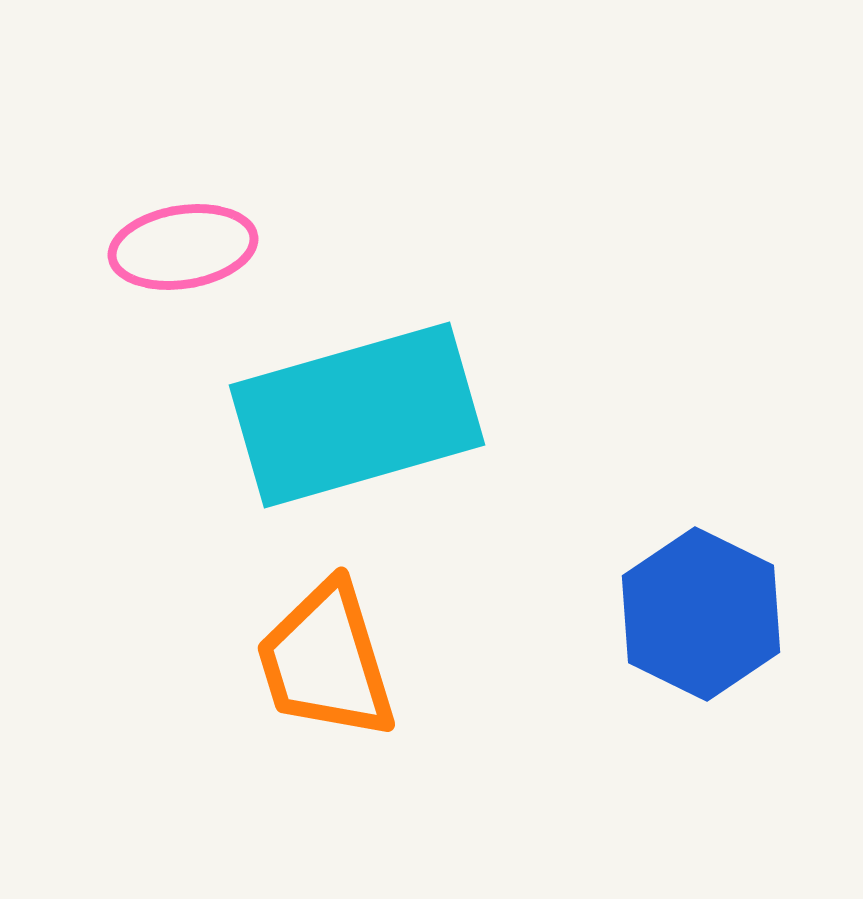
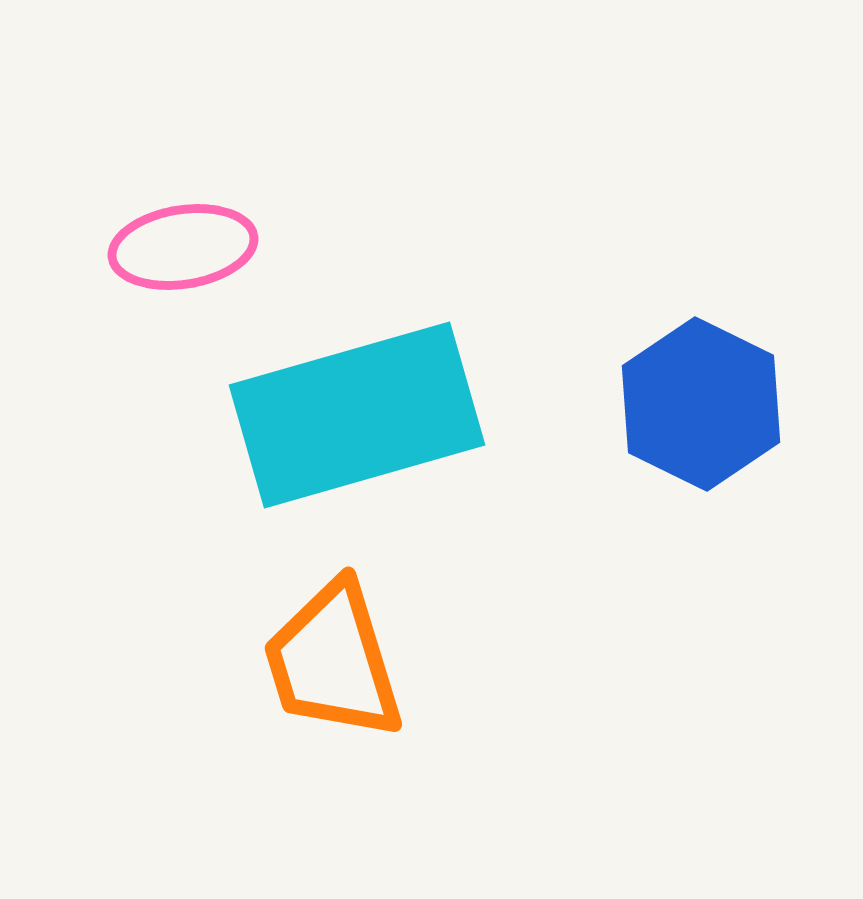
blue hexagon: moved 210 px up
orange trapezoid: moved 7 px right
